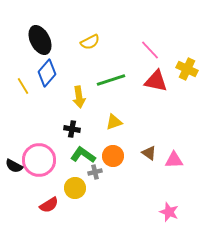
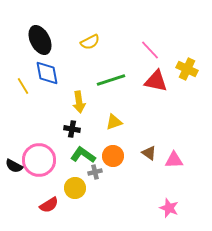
blue diamond: rotated 52 degrees counterclockwise
yellow arrow: moved 5 px down
pink star: moved 4 px up
